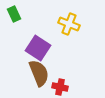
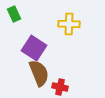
yellow cross: rotated 20 degrees counterclockwise
purple square: moved 4 px left
